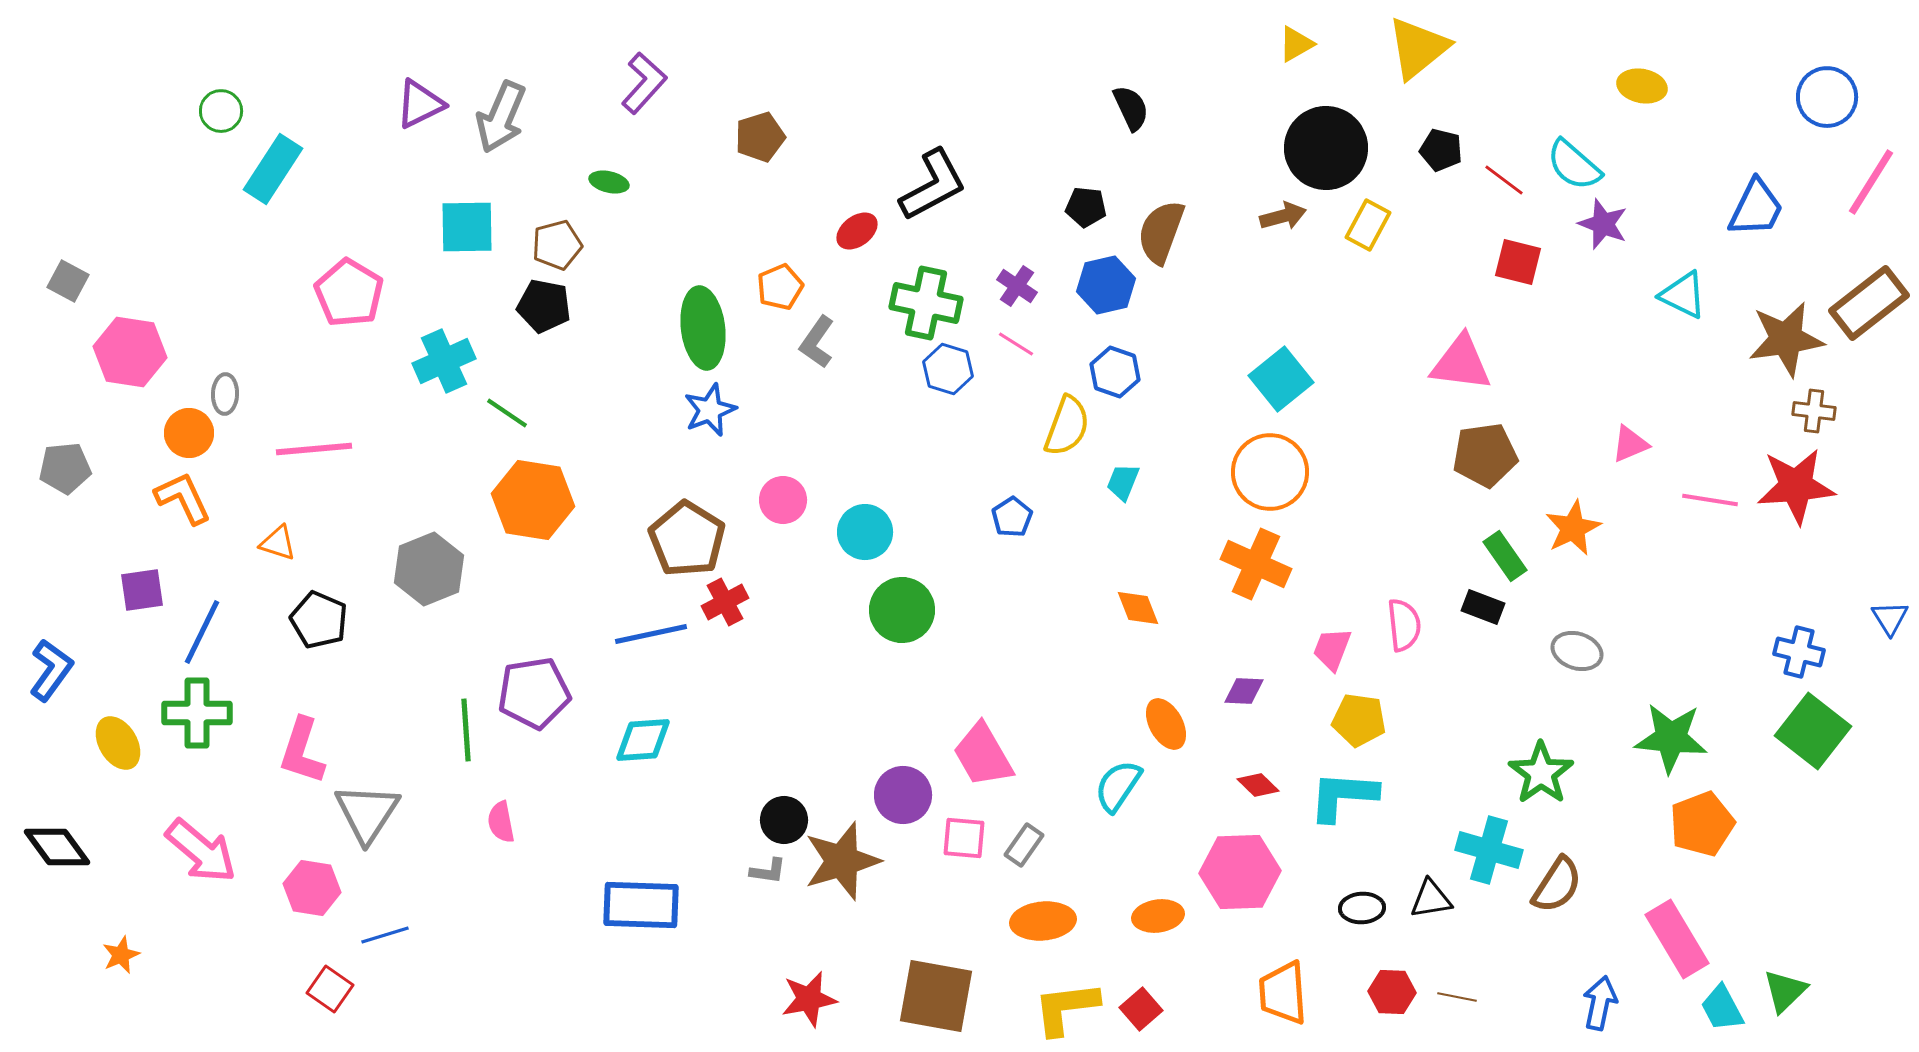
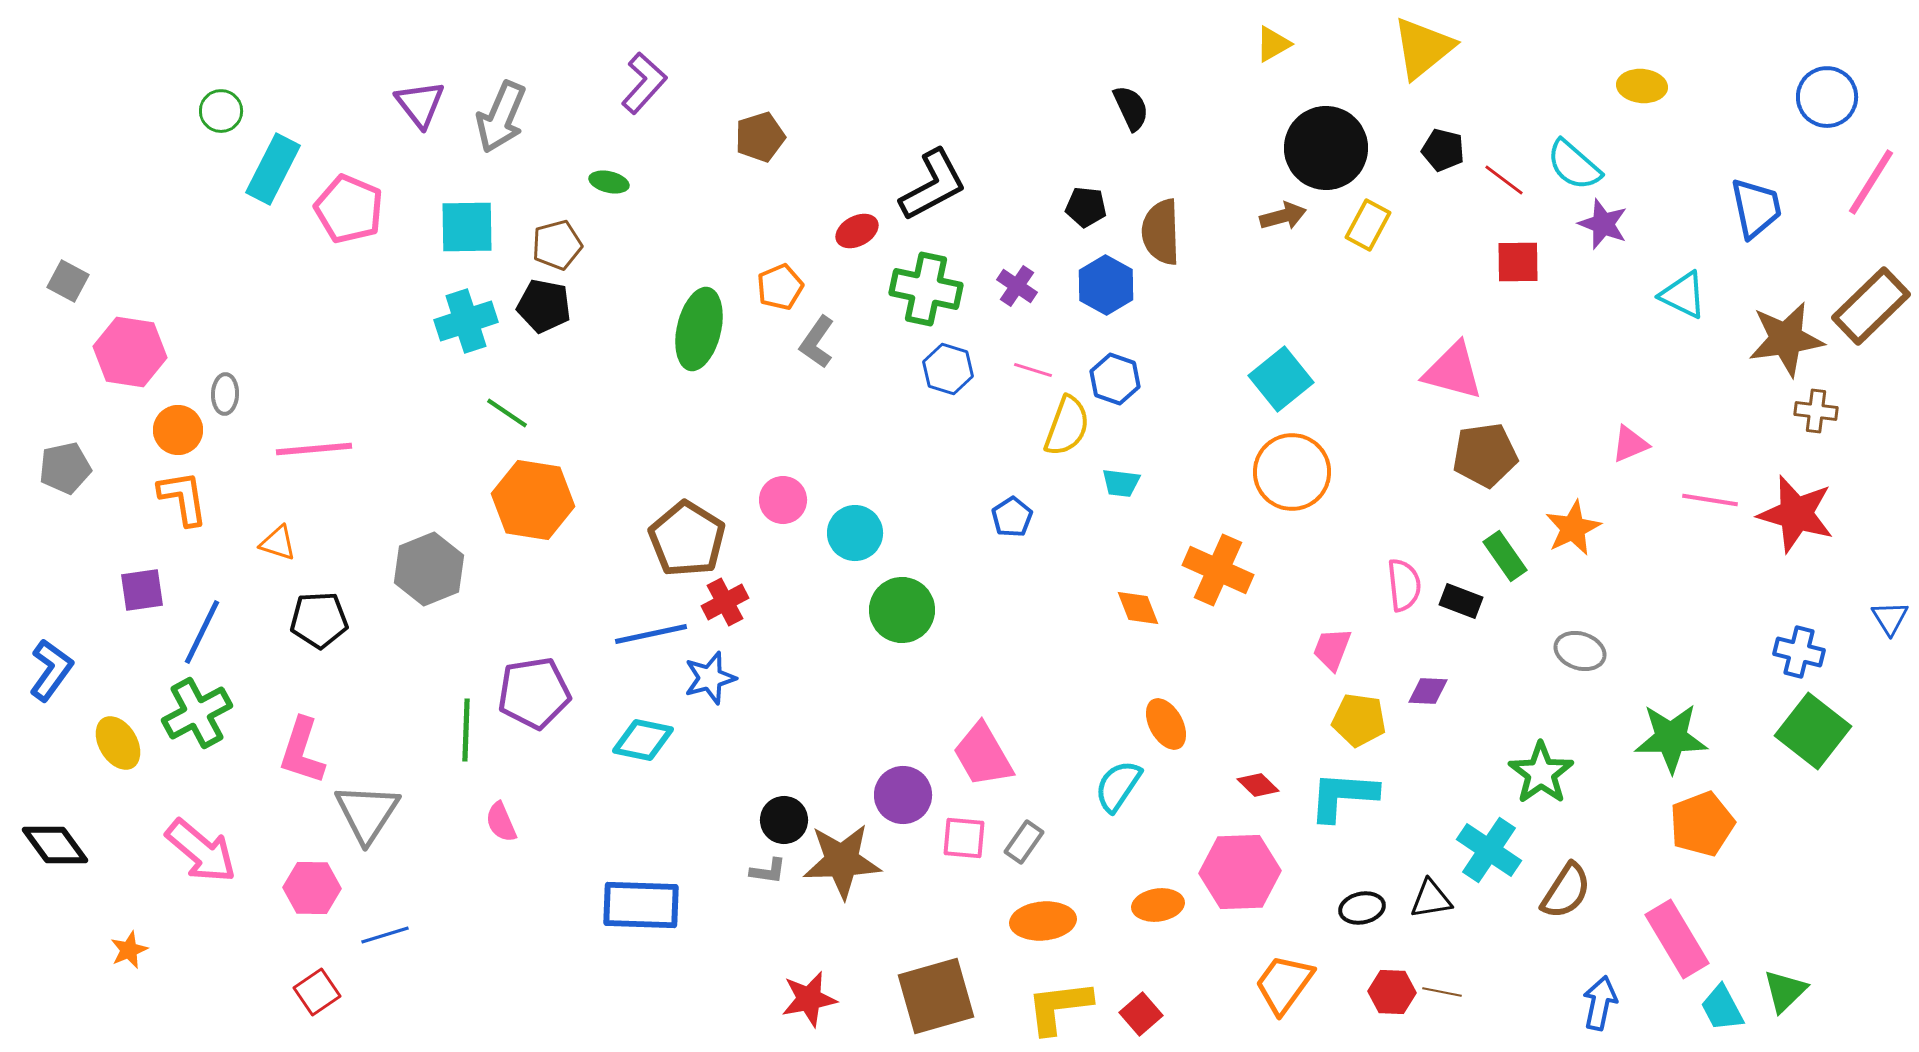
yellow triangle at (1296, 44): moved 23 px left
yellow triangle at (1418, 48): moved 5 px right
yellow ellipse at (1642, 86): rotated 6 degrees counterclockwise
purple triangle at (420, 104): rotated 42 degrees counterclockwise
black pentagon at (1441, 150): moved 2 px right
cyan rectangle at (273, 169): rotated 6 degrees counterclockwise
blue trapezoid at (1756, 208): rotated 38 degrees counterclockwise
red ellipse at (857, 231): rotated 9 degrees clockwise
brown semicircle at (1161, 232): rotated 22 degrees counterclockwise
red square at (1518, 262): rotated 15 degrees counterclockwise
blue hexagon at (1106, 285): rotated 18 degrees counterclockwise
pink pentagon at (349, 293): moved 84 px up; rotated 8 degrees counterclockwise
green cross at (926, 303): moved 14 px up
brown rectangle at (1869, 303): moved 2 px right, 3 px down; rotated 6 degrees counterclockwise
green ellipse at (703, 328): moved 4 px left, 1 px down; rotated 20 degrees clockwise
pink line at (1016, 344): moved 17 px right, 26 px down; rotated 15 degrees counterclockwise
cyan cross at (444, 361): moved 22 px right, 40 px up; rotated 6 degrees clockwise
pink triangle at (1461, 363): moved 8 px left, 8 px down; rotated 8 degrees clockwise
blue hexagon at (1115, 372): moved 7 px down
blue star at (710, 410): moved 268 px down; rotated 6 degrees clockwise
brown cross at (1814, 411): moved 2 px right
orange circle at (189, 433): moved 11 px left, 3 px up
gray pentagon at (65, 468): rotated 6 degrees counterclockwise
orange circle at (1270, 472): moved 22 px right
cyan trapezoid at (1123, 482): moved 2 px left, 1 px down; rotated 105 degrees counterclockwise
red star at (1796, 486): moved 28 px down; rotated 20 degrees clockwise
orange L-shape at (183, 498): rotated 16 degrees clockwise
cyan circle at (865, 532): moved 10 px left, 1 px down
orange cross at (1256, 564): moved 38 px left, 6 px down
black rectangle at (1483, 607): moved 22 px left, 6 px up
black pentagon at (319, 620): rotated 26 degrees counterclockwise
pink semicircle at (1404, 625): moved 40 px up
gray ellipse at (1577, 651): moved 3 px right
purple diamond at (1244, 691): moved 184 px right
green cross at (197, 713): rotated 28 degrees counterclockwise
green line at (466, 730): rotated 6 degrees clockwise
green star at (1671, 738): rotated 6 degrees counterclockwise
cyan diamond at (643, 740): rotated 16 degrees clockwise
pink semicircle at (501, 822): rotated 12 degrees counterclockwise
gray rectangle at (1024, 845): moved 3 px up
black diamond at (57, 847): moved 2 px left, 2 px up
cyan cross at (1489, 850): rotated 18 degrees clockwise
brown star at (842, 861): rotated 14 degrees clockwise
brown semicircle at (1557, 885): moved 9 px right, 6 px down
pink hexagon at (312, 888): rotated 8 degrees counterclockwise
black ellipse at (1362, 908): rotated 9 degrees counterclockwise
orange ellipse at (1158, 916): moved 11 px up
orange star at (121, 955): moved 8 px right, 5 px up
red square at (330, 989): moved 13 px left, 3 px down; rotated 21 degrees clockwise
orange trapezoid at (1283, 993): moved 1 px right, 9 px up; rotated 40 degrees clockwise
brown square at (936, 996): rotated 26 degrees counterclockwise
brown line at (1457, 997): moved 15 px left, 5 px up
yellow L-shape at (1066, 1008): moved 7 px left, 1 px up
red square at (1141, 1009): moved 5 px down
